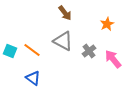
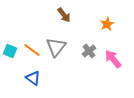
brown arrow: moved 1 px left, 2 px down
gray triangle: moved 7 px left, 6 px down; rotated 40 degrees clockwise
